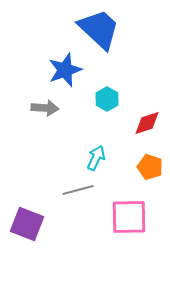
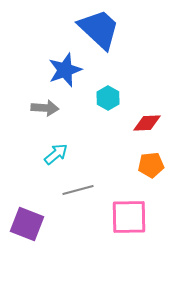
cyan hexagon: moved 1 px right, 1 px up
red diamond: rotated 16 degrees clockwise
cyan arrow: moved 40 px left, 4 px up; rotated 25 degrees clockwise
orange pentagon: moved 1 px right, 2 px up; rotated 25 degrees counterclockwise
